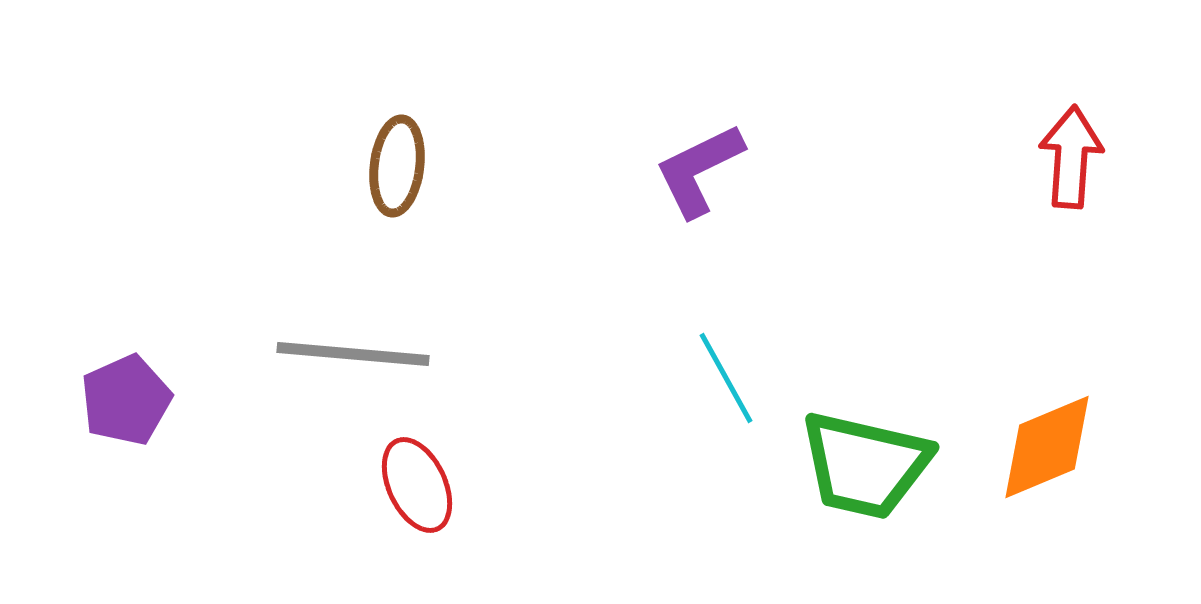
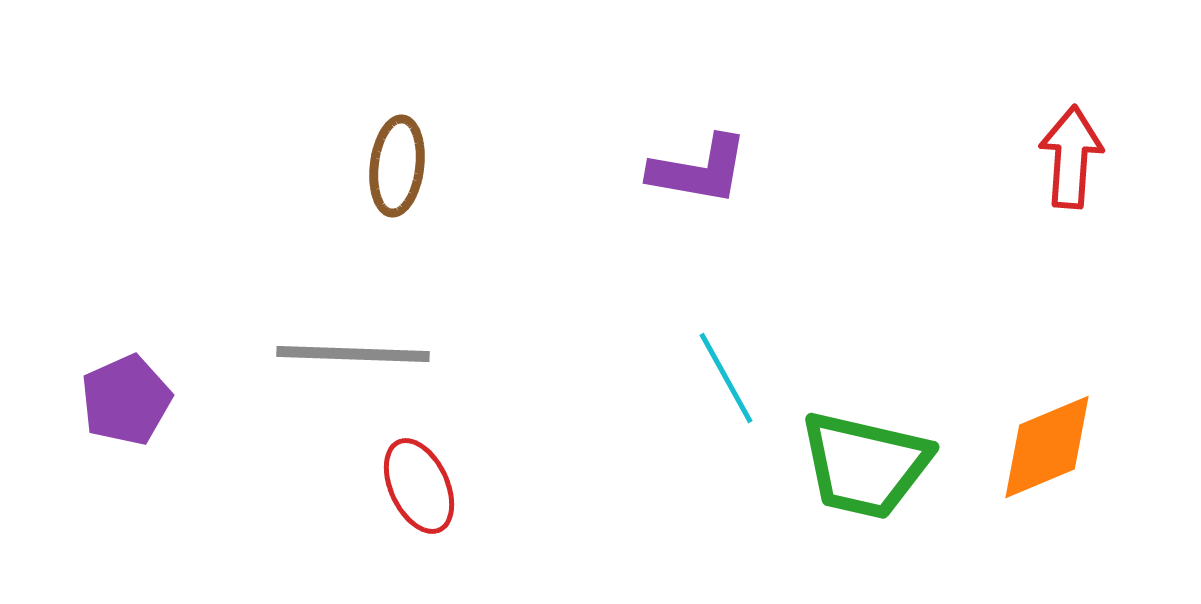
purple L-shape: rotated 144 degrees counterclockwise
gray line: rotated 3 degrees counterclockwise
red ellipse: moved 2 px right, 1 px down
